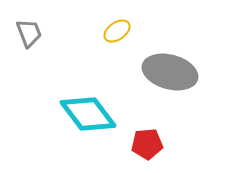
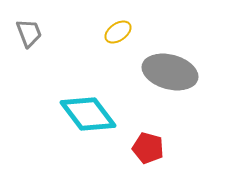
yellow ellipse: moved 1 px right, 1 px down
red pentagon: moved 1 px right, 4 px down; rotated 20 degrees clockwise
